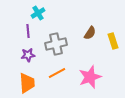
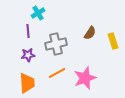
pink star: moved 5 px left, 1 px down
